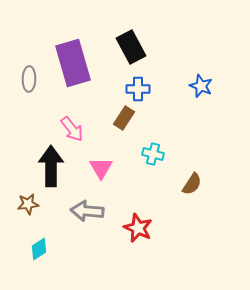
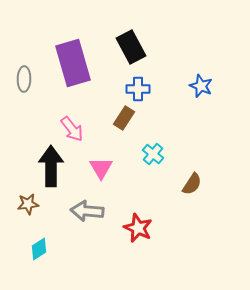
gray ellipse: moved 5 px left
cyan cross: rotated 25 degrees clockwise
